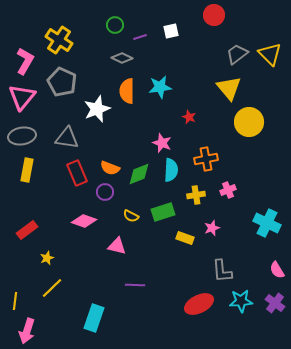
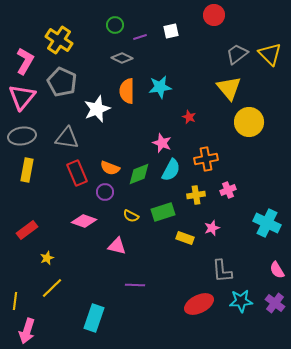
cyan semicircle at (171, 170): rotated 25 degrees clockwise
